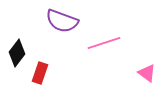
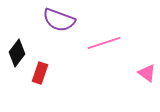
purple semicircle: moved 3 px left, 1 px up
